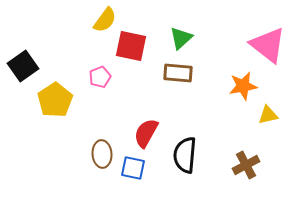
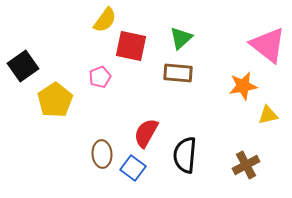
blue square: rotated 25 degrees clockwise
